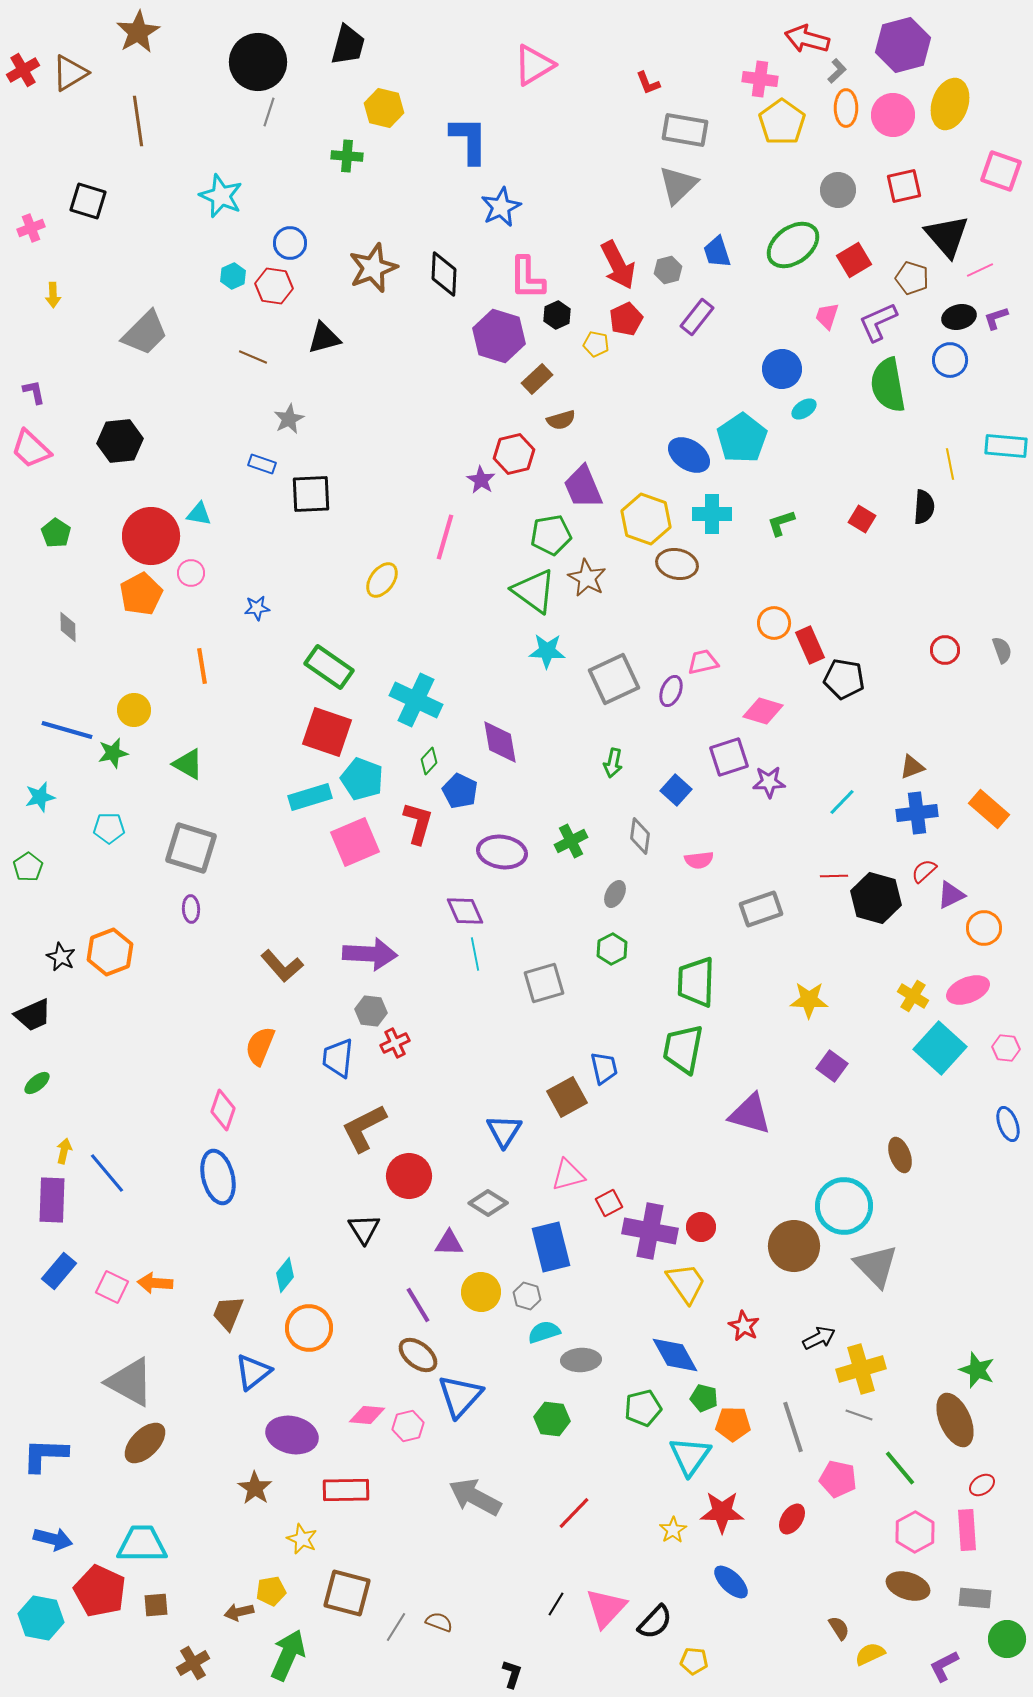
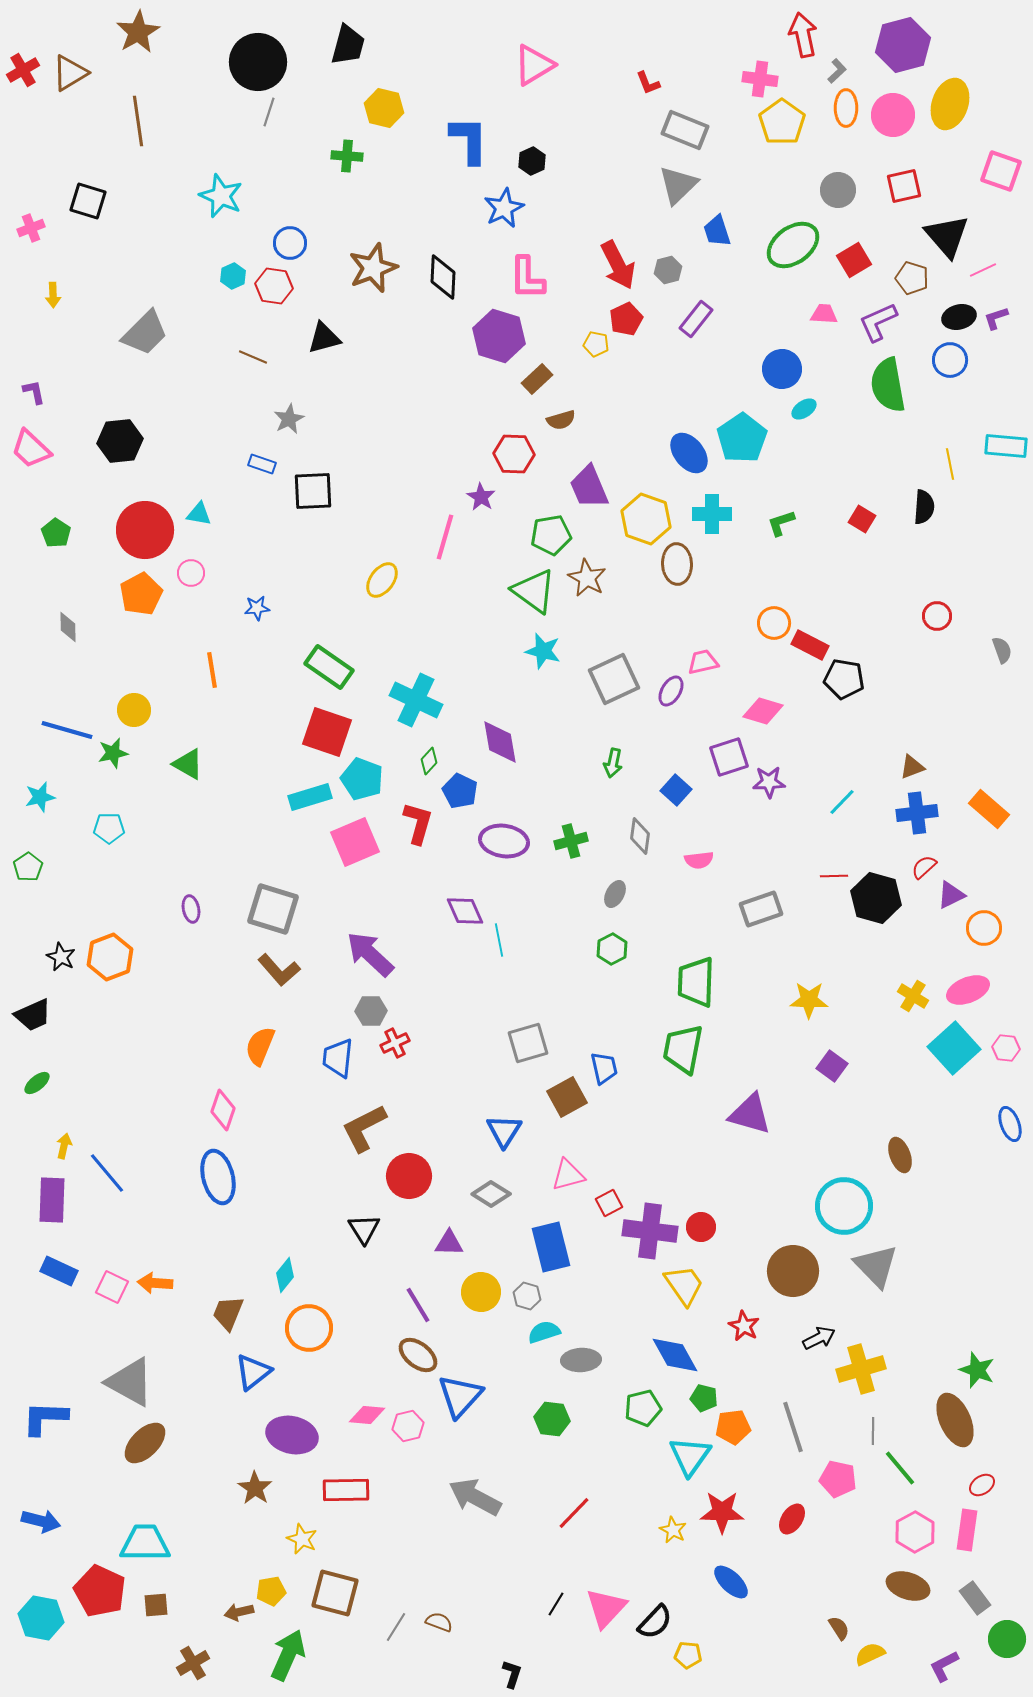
red arrow at (807, 39): moved 4 px left, 4 px up; rotated 63 degrees clockwise
gray rectangle at (685, 130): rotated 12 degrees clockwise
blue star at (501, 207): moved 3 px right, 1 px down
blue trapezoid at (717, 252): moved 21 px up
pink line at (980, 270): moved 3 px right
black diamond at (444, 274): moved 1 px left, 3 px down
black hexagon at (557, 315): moved 25 px left, 154 px up
pink trapezoid at (827, 316): moved 3 px left, 2 px up; rotated 76 degrees clockwise
purple rectangle at (697, 317): moved 1 px left, 2 px down
red hexagon at (514, 454): rotated 15 degrees clockwise
blue ellipse at (689, 455): moved 2 px up; rotated 18 degrees clockwise
purple star at (481, 480): moved 17 px down
purple trapezoid at (583, 487): moved 6 px right
black square at (311, 494): moved 2 px right, 3 px up
red circle at (151, 536): moved 6 px left, 6 px up
brown ellipse at (677, 564): rotated 75 degrees clockwise
red rectangle at (810, 645): rotated 39 degrees counterclockwise
red circle at (945, 650): moved 8 px left, 34 px up
cyan star at (547, 651): moved 4 px left; rotated 12 degrees clockwise
orange line at (202, 666): moved 10 px right, 4 px down
purple ellipse at (671, 691): rotated 8 degrees clockwise
green cross at (571, 841): rotated 12 degrees clockwise
gray square at (191, 848): moved 82 px right, 61 px down
purple ellipse at (502, 852): moved 2 px right, 11 px up
red semicircle at (924, 871): moved 4 px up
purple ellipse at (191, 909): rotated 8 degrees counterclockwise
orange hexagon at (110, 952): moved 5 px down
purple arrow at (370, 954): rotated 140 degrees counterclockwise
cyan line at (475, 954): moved 24 px right, 14 px up
brown L-shape at (282, 966): moved 3 px left, 4 px down
gray square at (544, 983): moved 16 px left, 60 px down
gray hexagon at (371, 1011): rotated 8 degrees counterclockwise
cyan square at (940, 1048): moved 14 px right; rotated 6 degrees clockwise
blue ellipse at (1008, 1124): moved 2 px right
yellow arrow at (64, 1151): moved 5 px up
gray diamond at (488, 1203): moved 3 px right, 9 px up
purple cross at (650, 1231): rotated 4 degrees counterclockwise
brown circle at (794, 1246): moved 1 px left, 25 px down
blue rectangle at (59, 1271): rotated 75 degrees clockwise
yellow trapezoid at (686, 1283): moved 2 px left, 2 px down
gray line at (859, 1415): moved 14 px right, 16 px down; rotated 72 degrees clockwise
orange pentagon at (733, 1424): moved 3 px down; rotated 8 degrees counterclockwise
blue L-shape at (45, 1455): moved 37 px up
yellow star at (673, 1530): rotated 12 degrees counterclockwise
pink rectangle at (967, 1530): rotated 12 degrees clockwise
blue arrow at (53, 1539): moved 12 px left, 18 px up
cyan trapezoid at (142, 1544): moved 3 px right, 1 px up
brown square at (347, 1593): moved 12 px left
gray rectangle at (975, 1598): rotated 48 degrees clockwise
yellow pentagon at (694, 1661): moved 6 px left, 6 px up
